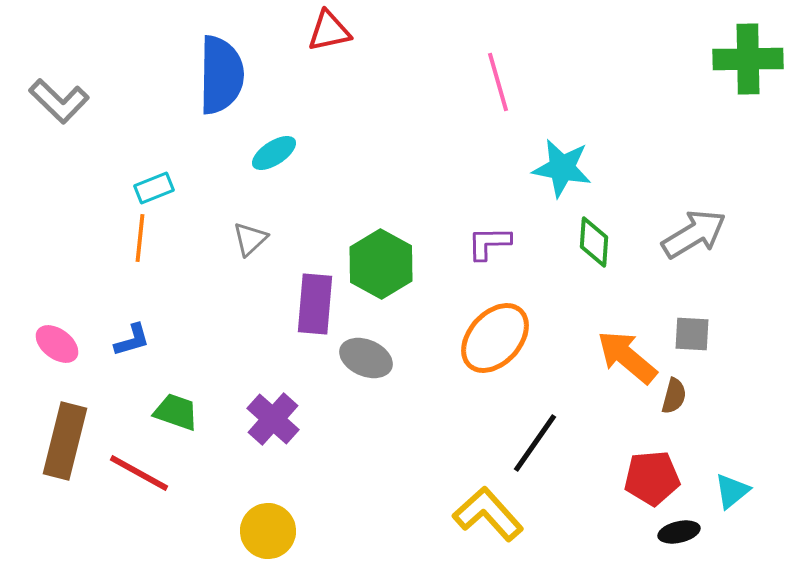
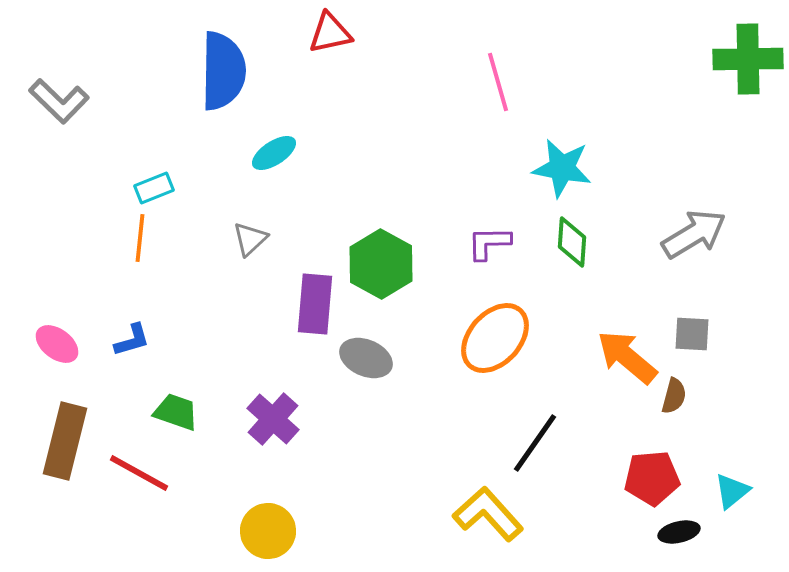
red triangle: moved 1 px right, 2 px down
blue semicircle: moved 2 px right, 4 px up
green diamond: moved 22 px left
